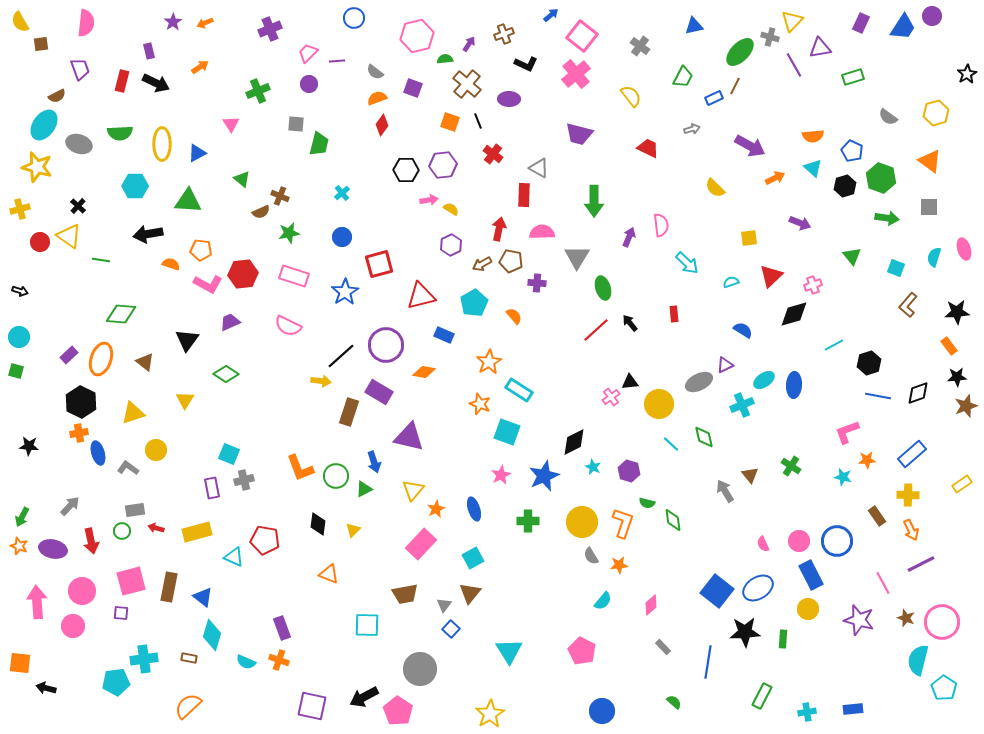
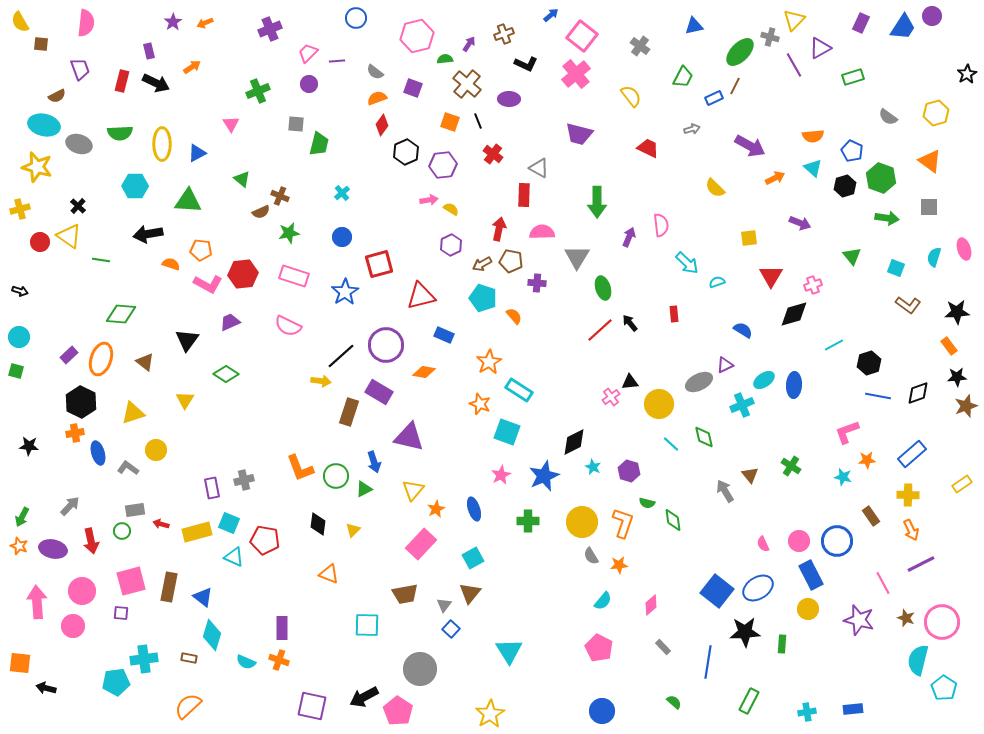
blue circle at (354, 18): moved 2 px right
yellow triangle at (792, 21): moved 2 px right, 1 px up
brown square at (41, 44): rotated 14 degrees clockwise
purple triangle at (820, 48): rotated 20 degrees counterclockwise
orange arrow at (200, 67): moved 8 px left
cyan ellipse at (44, 125): rotated 68 degrees clockwise
black hexagon at (406, 170): moved 18 px up; rotated 25 degrees counterclockwise
green arrow at (594, 201): moved 3 px right, 1 px down
red triangle at (771, 276): rotated 15 degrees counterclockwise
cyan semicircle at (731, 282): moved 14 px left
cyan pentagon at (474, 303): moved 9 px right, 5 px up; rotated 24 degrees counterclockwise
brown L-shape at (908, 305): rotated 95 degrees counterclockwise
red line at (596, 330): moved 4 px right
orange cross at (79, 433): moved 4 px left
cyan square at (229, 454): moved 69 px down
brown rectangle at (877, 516): moved 6 px left
red arrow at (156, 528): moved 5 px right, 4 px up
purple rectangle at (282, 628): rotated 20 degrees clockwise
green rectangle at (783, 639): moved 1 px left, 5 px down
pink pentagon at (582, 651): moved 17 px right, 3 px up
green rectangle at (762, 696): moved 13 px left, 5 px down
